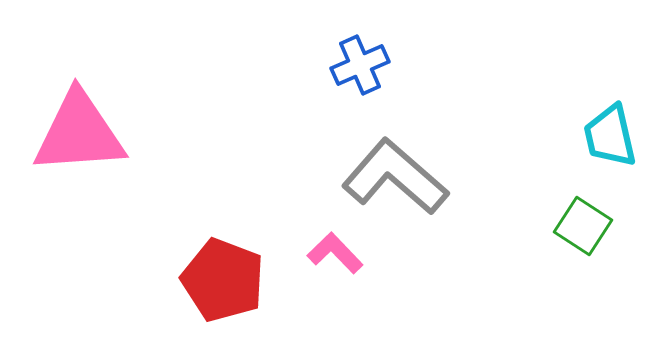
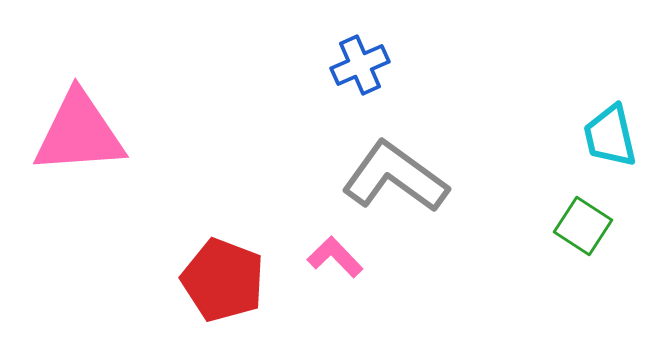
gray L-shape: rotated 5 degrees counterclockwise
pink L-shape: moved 4 px down
